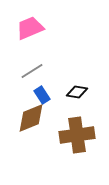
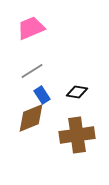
pink trapezoid: moved 1 px right
